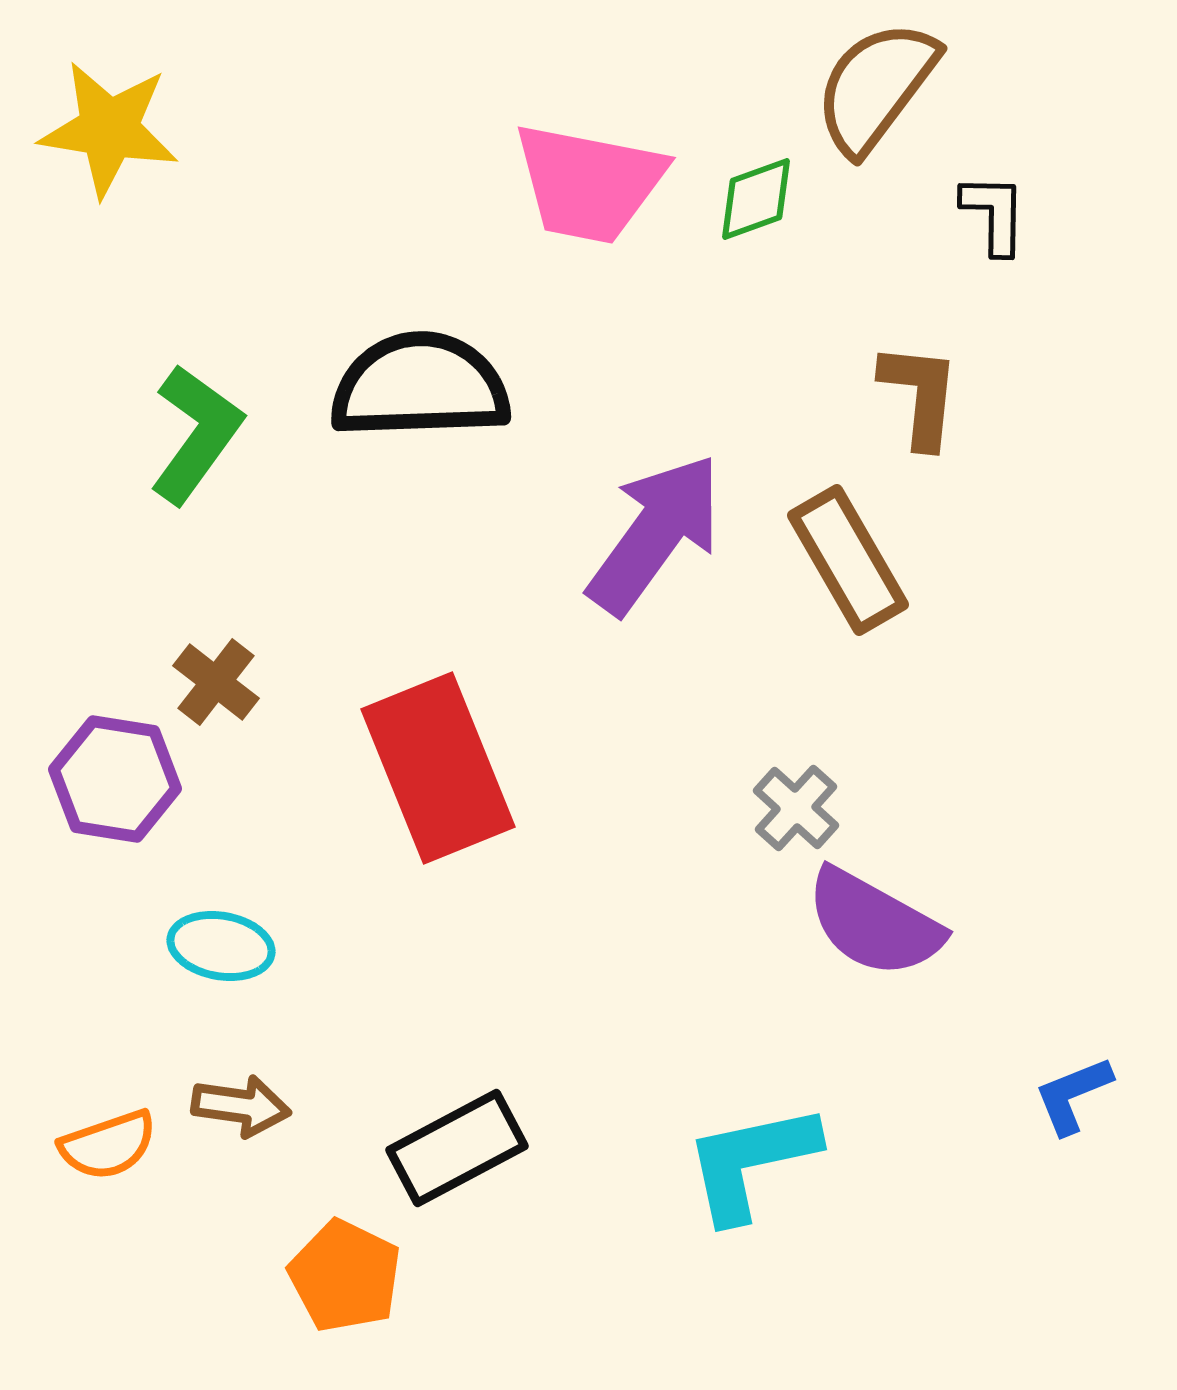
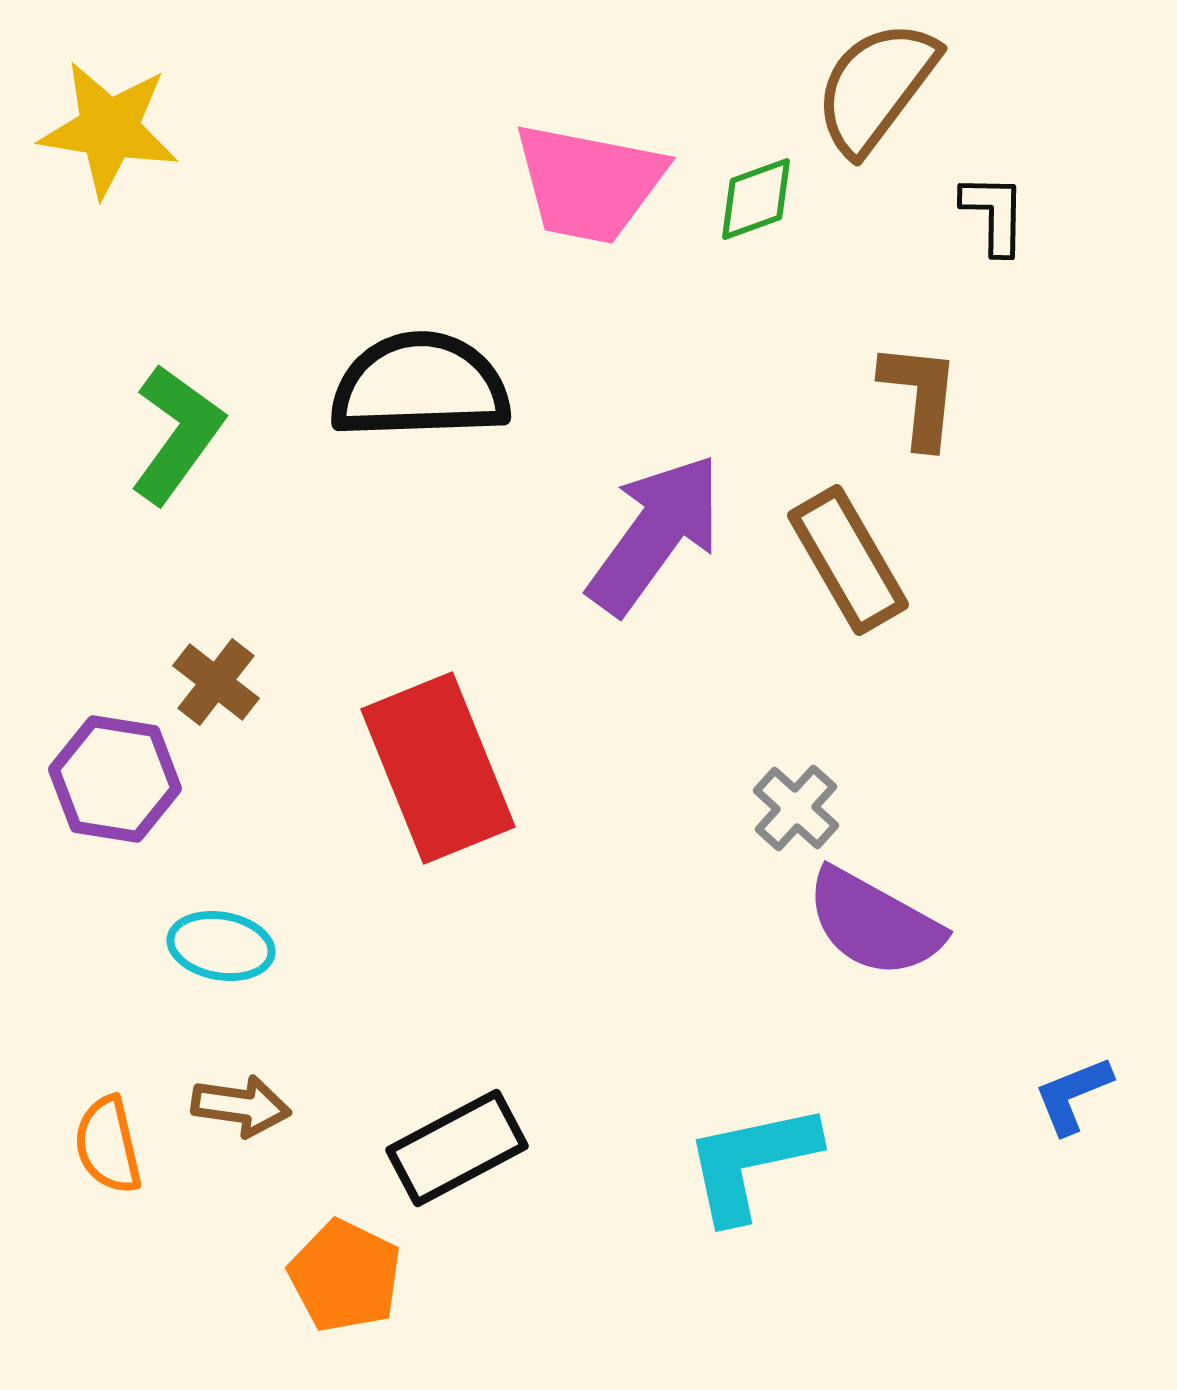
green L-shape: moved 19 px left
orange semicircle: rotated 96 degrees clockwise
